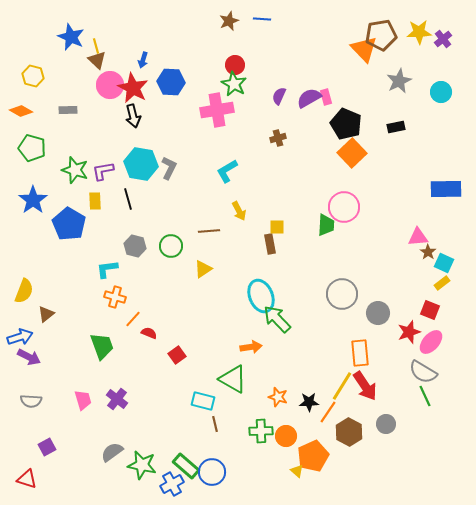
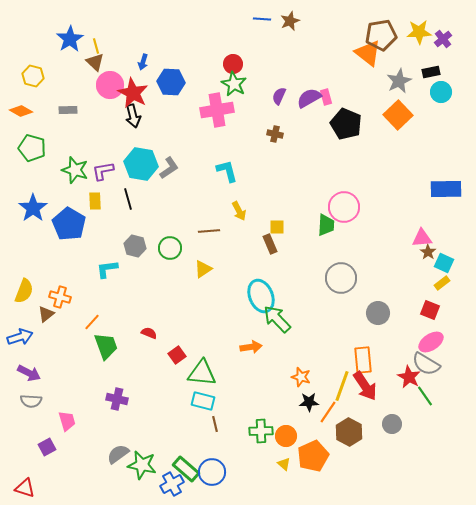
brown star at (229, 21): moved 61 px right
blue star at (71, 37): moved 1 px left, 2 px down; rotated 16 degrees clockwise
orange triangle at (364, 49): moved 4 px right, 4 px down; rotated 8 degrees counterclockwise
brown triangle at (97, 60): moved 2 px left, 2 px down
blue arrow at (143, 60): moved 2 px down
red circle at (235, 65): moved 2 px left, 1 px up
red star at (133, 88): moved 5 px down
black rectangle at (396, 127): moved 35 px right, 55 px up
brown cross at (278, 138): moved 3 px left, 4 px up; rotated 28 degrees clockwise
orange square at (352, 153): moved 46 px right, 38 px up
gray L-shape at (169, 168): rotated 30 degrees clockwise
cyan L-shape at (227, 171): rotated 105 degrees clockwise
blue star at (33, 200): moved 8 px down
pink triangle at (418, 237): moved 4 px right, 1 px down
brown rectangle at (270, 244): rotated 12 degrees counterclockwise
green circle at (171, 246): moved 1 px left, 2 px down
gray circle at (342, 294): moved 1 px left, 16 px up
orange cross at (115, 297): moved 55 px left
orange line at (133, 319): moved 41 px left, 3 px down
red star at (409, 332): moved 45 px down; rotated 25 degrees counterclockwise
pink ellipse at (431, 342): rotated 15 degrees clockwise
green trapezoid at (102, 346): moved 4 px right
orange rectangle at (360, 353): moved 3 px right, 7 px down
purple arrow at (29, 357): moved 16 px down
gray semicircle at (423, 372): moved 3 px right, 8 px up
green triangle at (233, 379): moved 31 px left, 6 px up; rotated 24 degrees counterclockwise
yellow line at (342, 386): rotated 12 degrees counterclockwise
green line at (425, 396): rotated 10 degrees counterclockwise
orange star at (278, 397): moved 23 px right, 20 px up
purple cross at (117, 399): rotated 25 degrees counterclockwise
pink trapezoid at (83, 400): moved 16 px left, 21 px down
gray circle at (386, 424): moved 6 px right
gray semicircle at (112, 452): moved 6 px right, 2 px down
green rectangle at (186, 466): moved 3 px down
yellow triangle at (297, 471): moved 13 px left, 7 px up
red triangle at (27, 479): moved 2 px left, 9 px down
